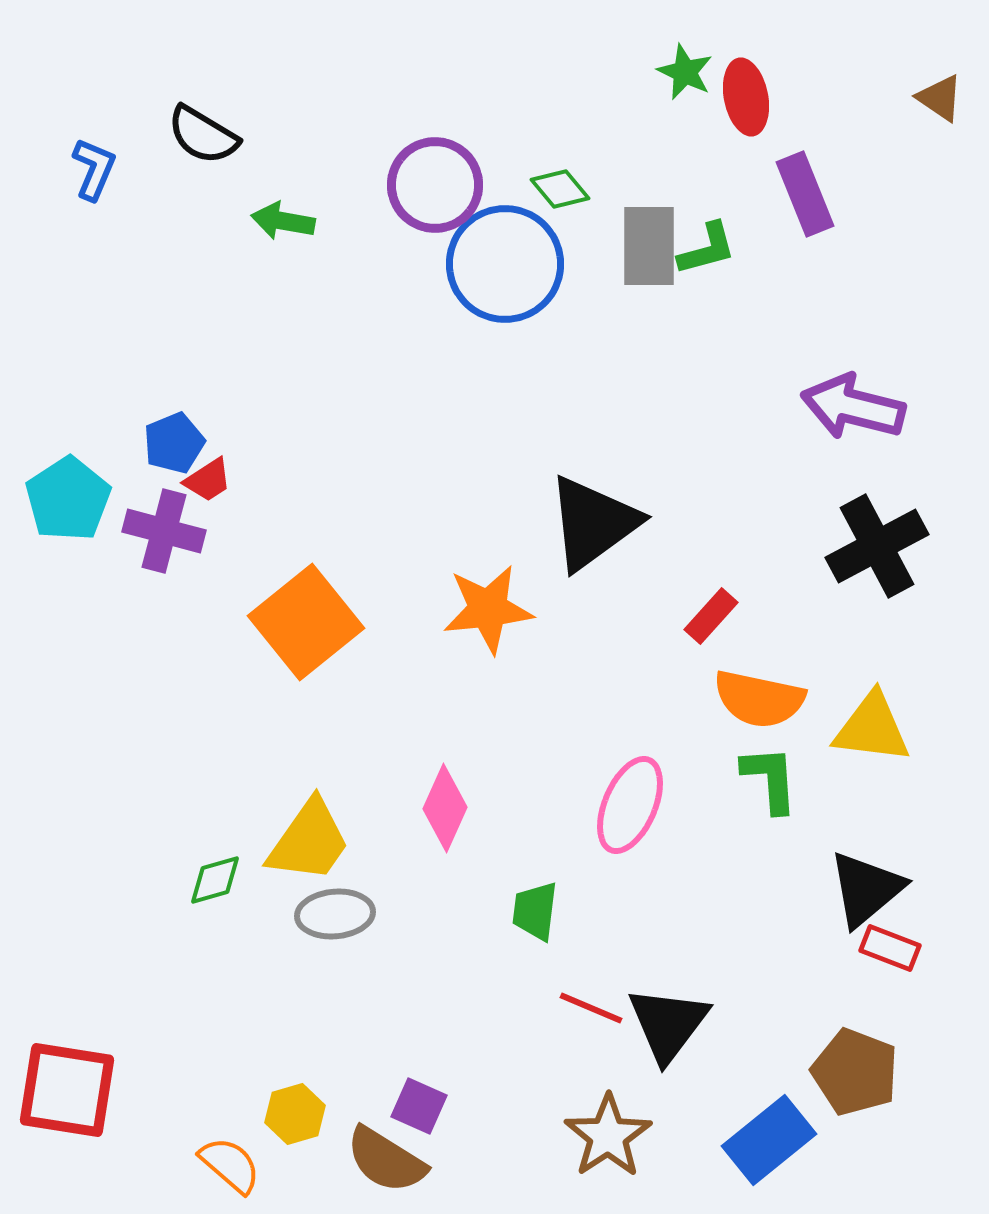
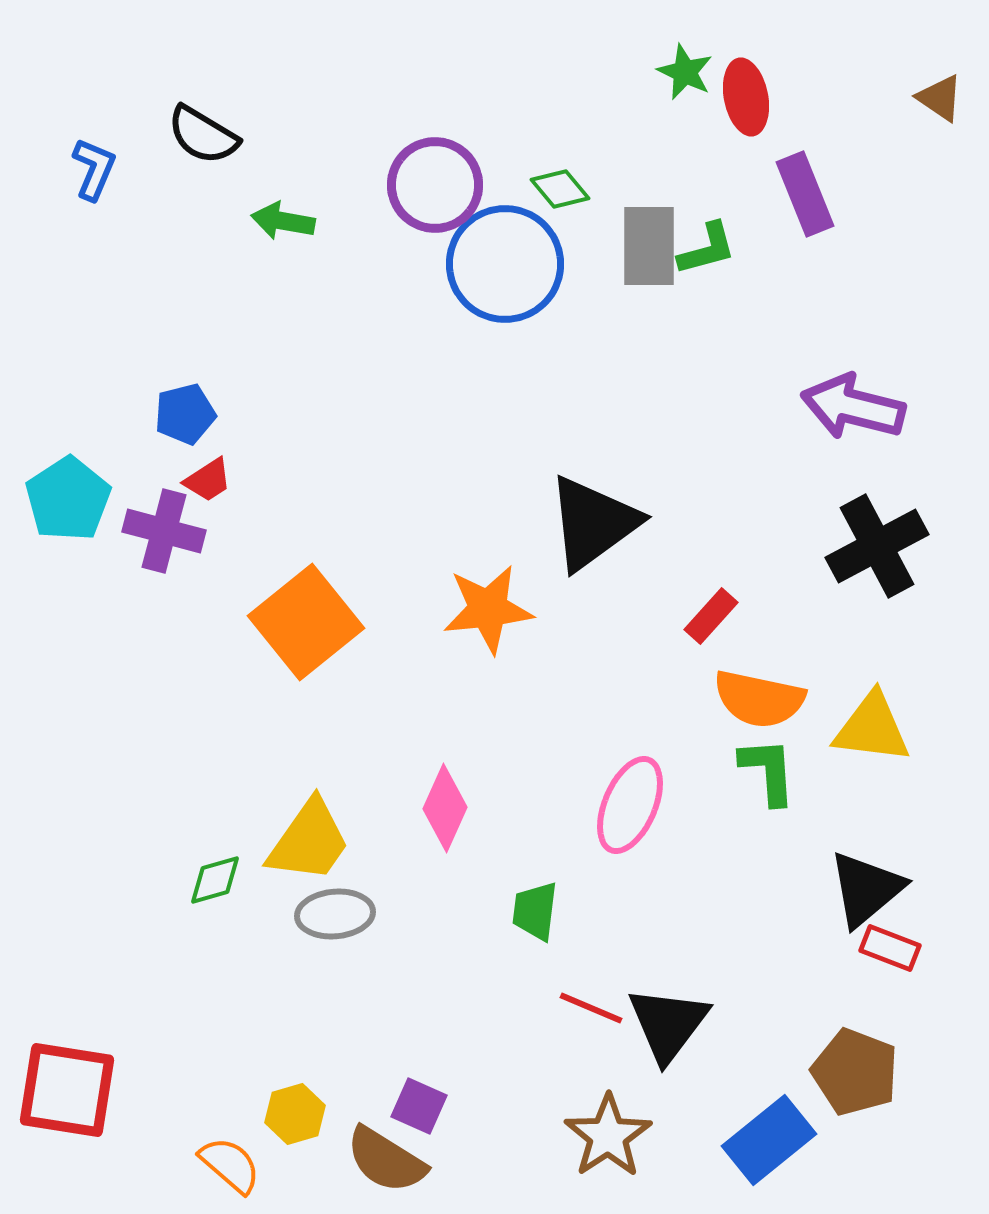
blue pentagon at (174, 443): moved 11 px right, 29 px up; rotated 8 degrees clockwise
green L-shape at (770, 779): moved 2 px left, 8 px up
